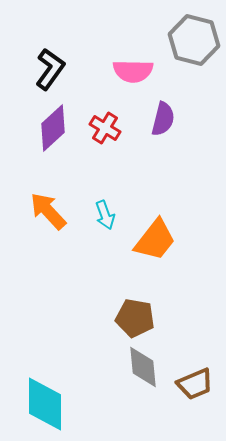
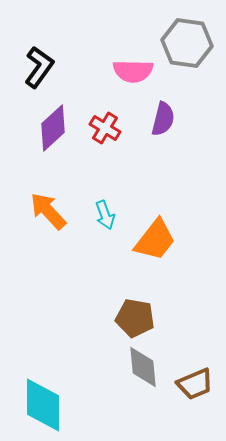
gray hexagon: moved 7 px left, 3 px down; rotated 6 degrees counterclockwise
black L-shape: moved 11 px left, 2 px up
cyan diamond: moved 2 px left, 1 px down
